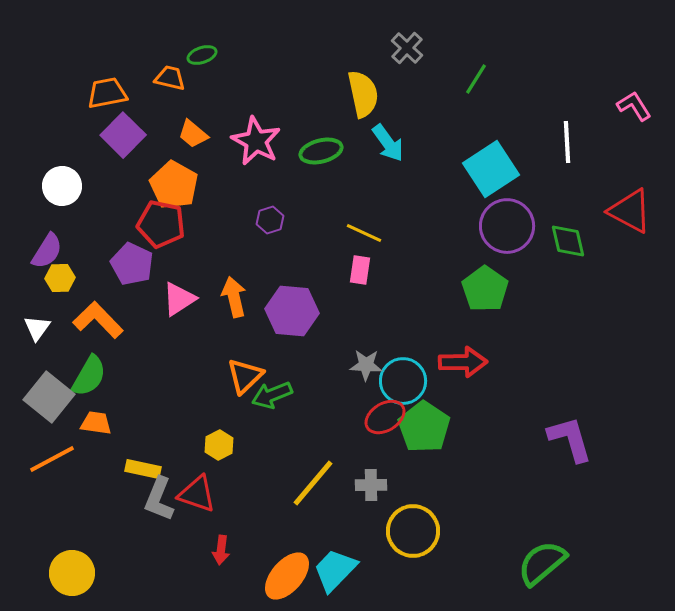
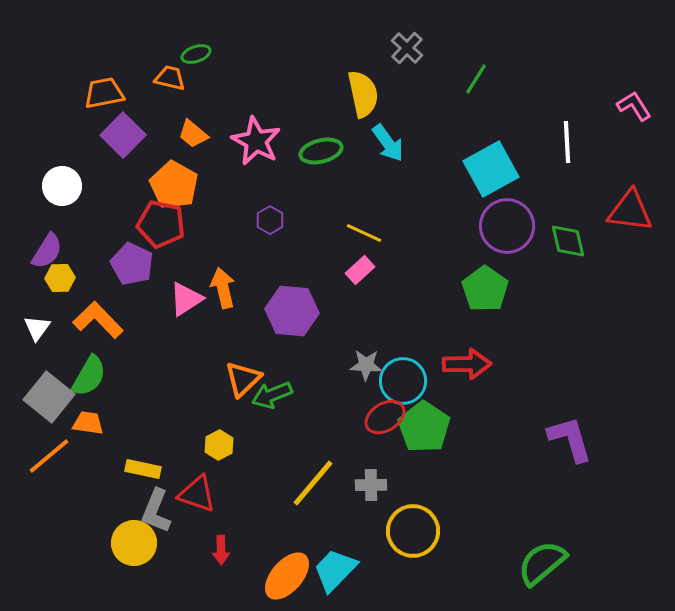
green ellipse at (202, 55): moved 6 px left, 1 px up
orange trapezoid at (107, 93): moved 3 px left
cyan square at (491, 169): rotated 4 degrees clockwise
red triangle at (630, 211): rotated 21 degrees counterclockwise
purple hexagon at (270, 220): rotated 12 degrees counterclockwise
pink rectangle at (360, 270): rotated 40 degrees clockwise
orange arrow at (234, 297): moved 11 px left, 9 px up
pink triangle at (179, 299): moved 7 px right
red arrow at (463, 362): moved 4 px right, 2 px down
orange triangle at (245, 376): moved 2 px left, 3 px down
orange trapezoid at (96, 423): moved 8 px left
orange line at (52, 459): moved 3 px left, 3 px up; rotated 12 degrees counterclockwise
gray L-shape at (159, 499): moved 3 px left, 12 px down
red arrow at (221, 550): rotated 8 degrees counterclockwise
yellow circle at (72, 573): moved 62 px right, 30 px up
